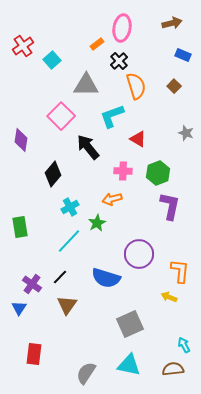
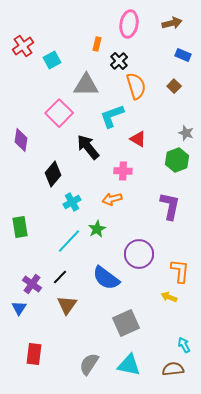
pink ellipse: moved 7 px right, 4 px up
orange rectangle: rotated 40 degrees counterclockwise
cyan square: rotated 12 degrees clockwise
pink square: moved 2 px left, 3 px up
green hexagon: moved 19 px right, 13 px up
cyan cross: moved 2 px right, 5 px up
green star: moved 6 px down
blue semicircle: rotated 20 degrees clockwise
gray square: moved 4 px left, 1 px up
gray semicircle: moved 3 px right, 9 px up
